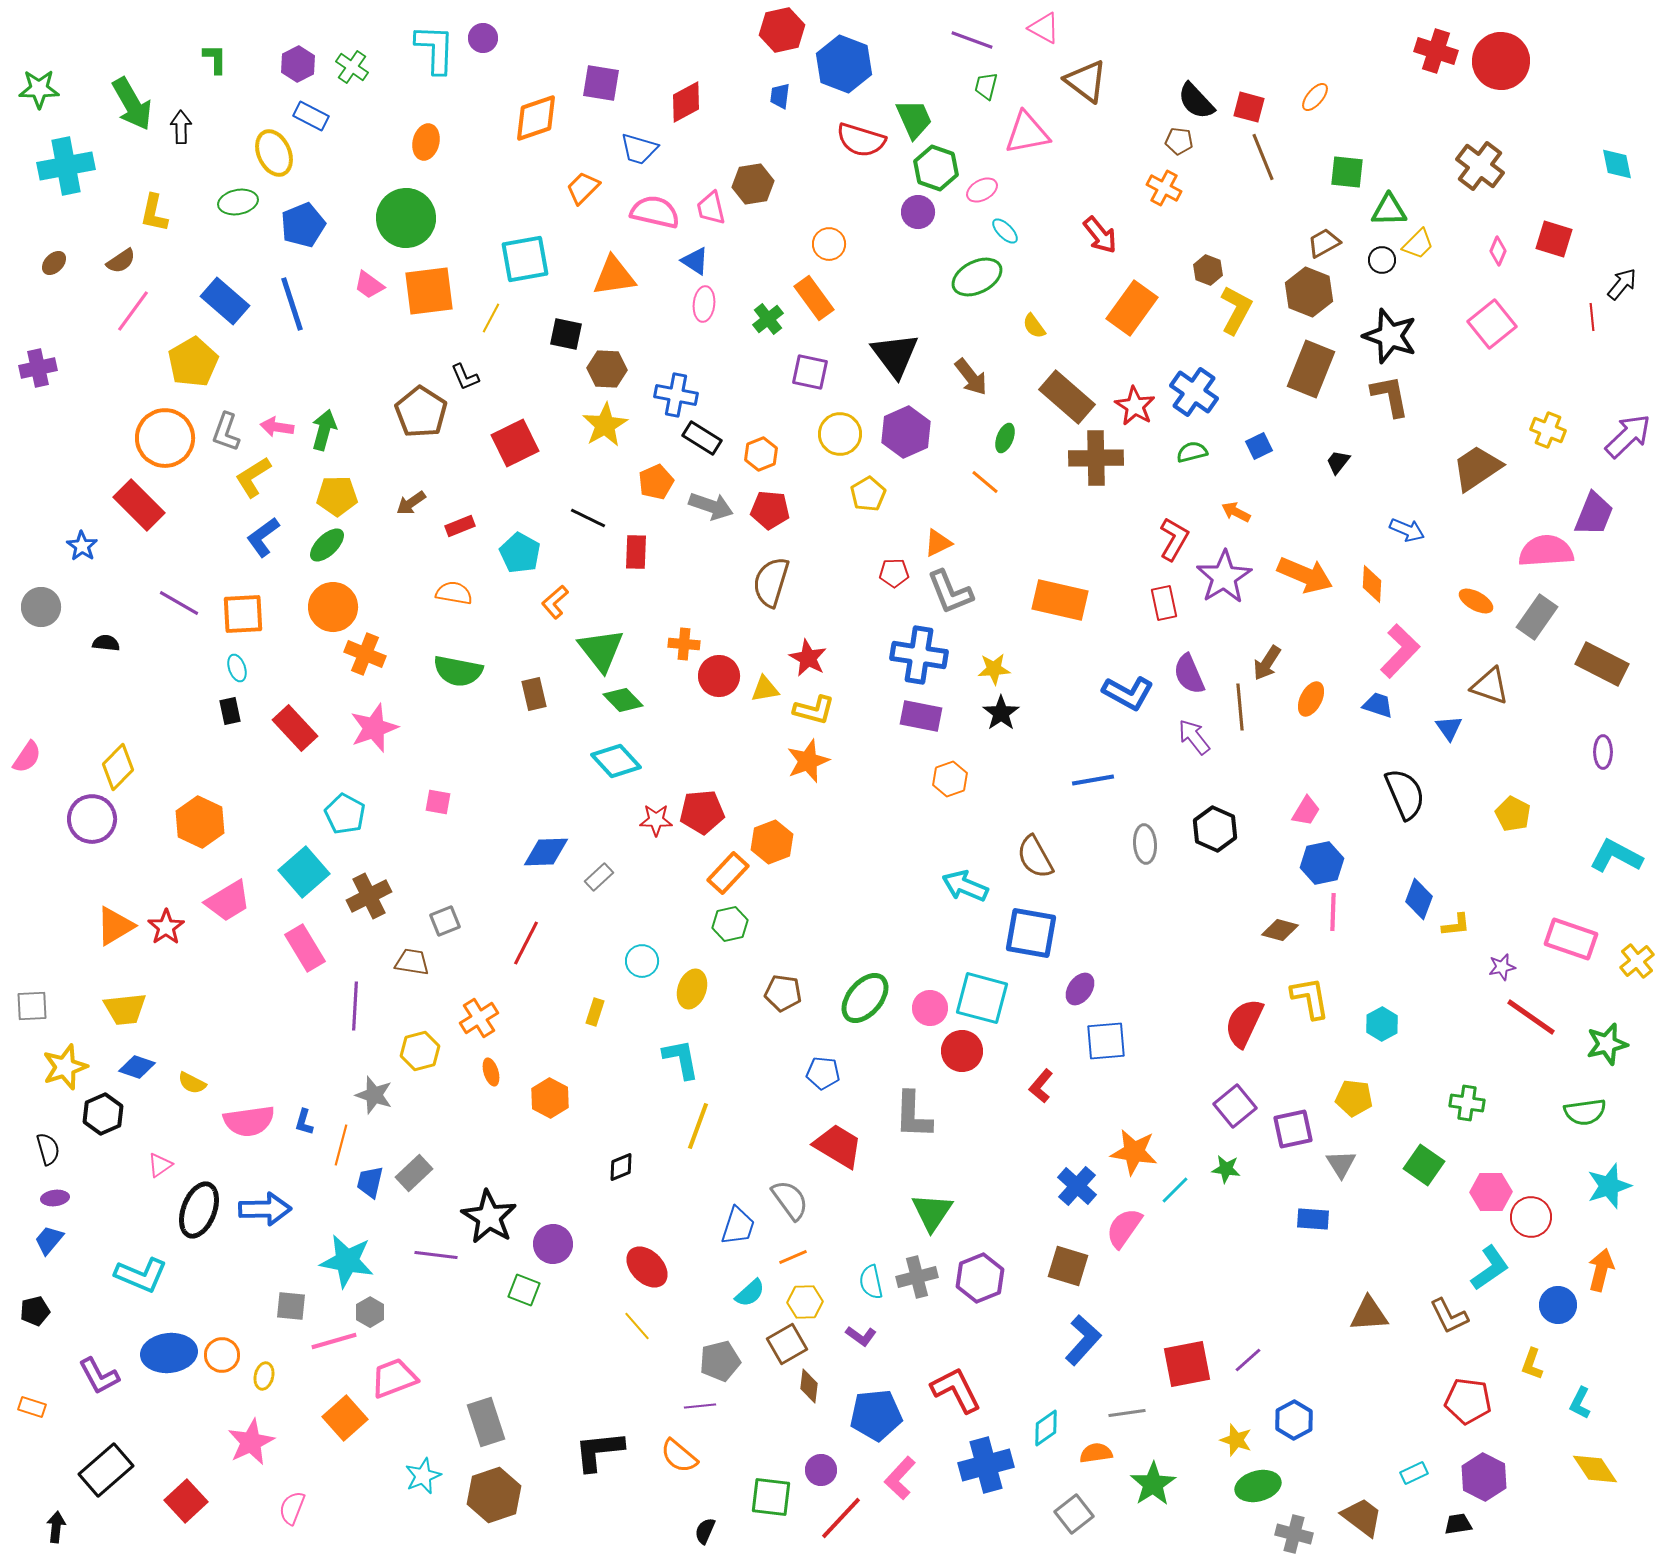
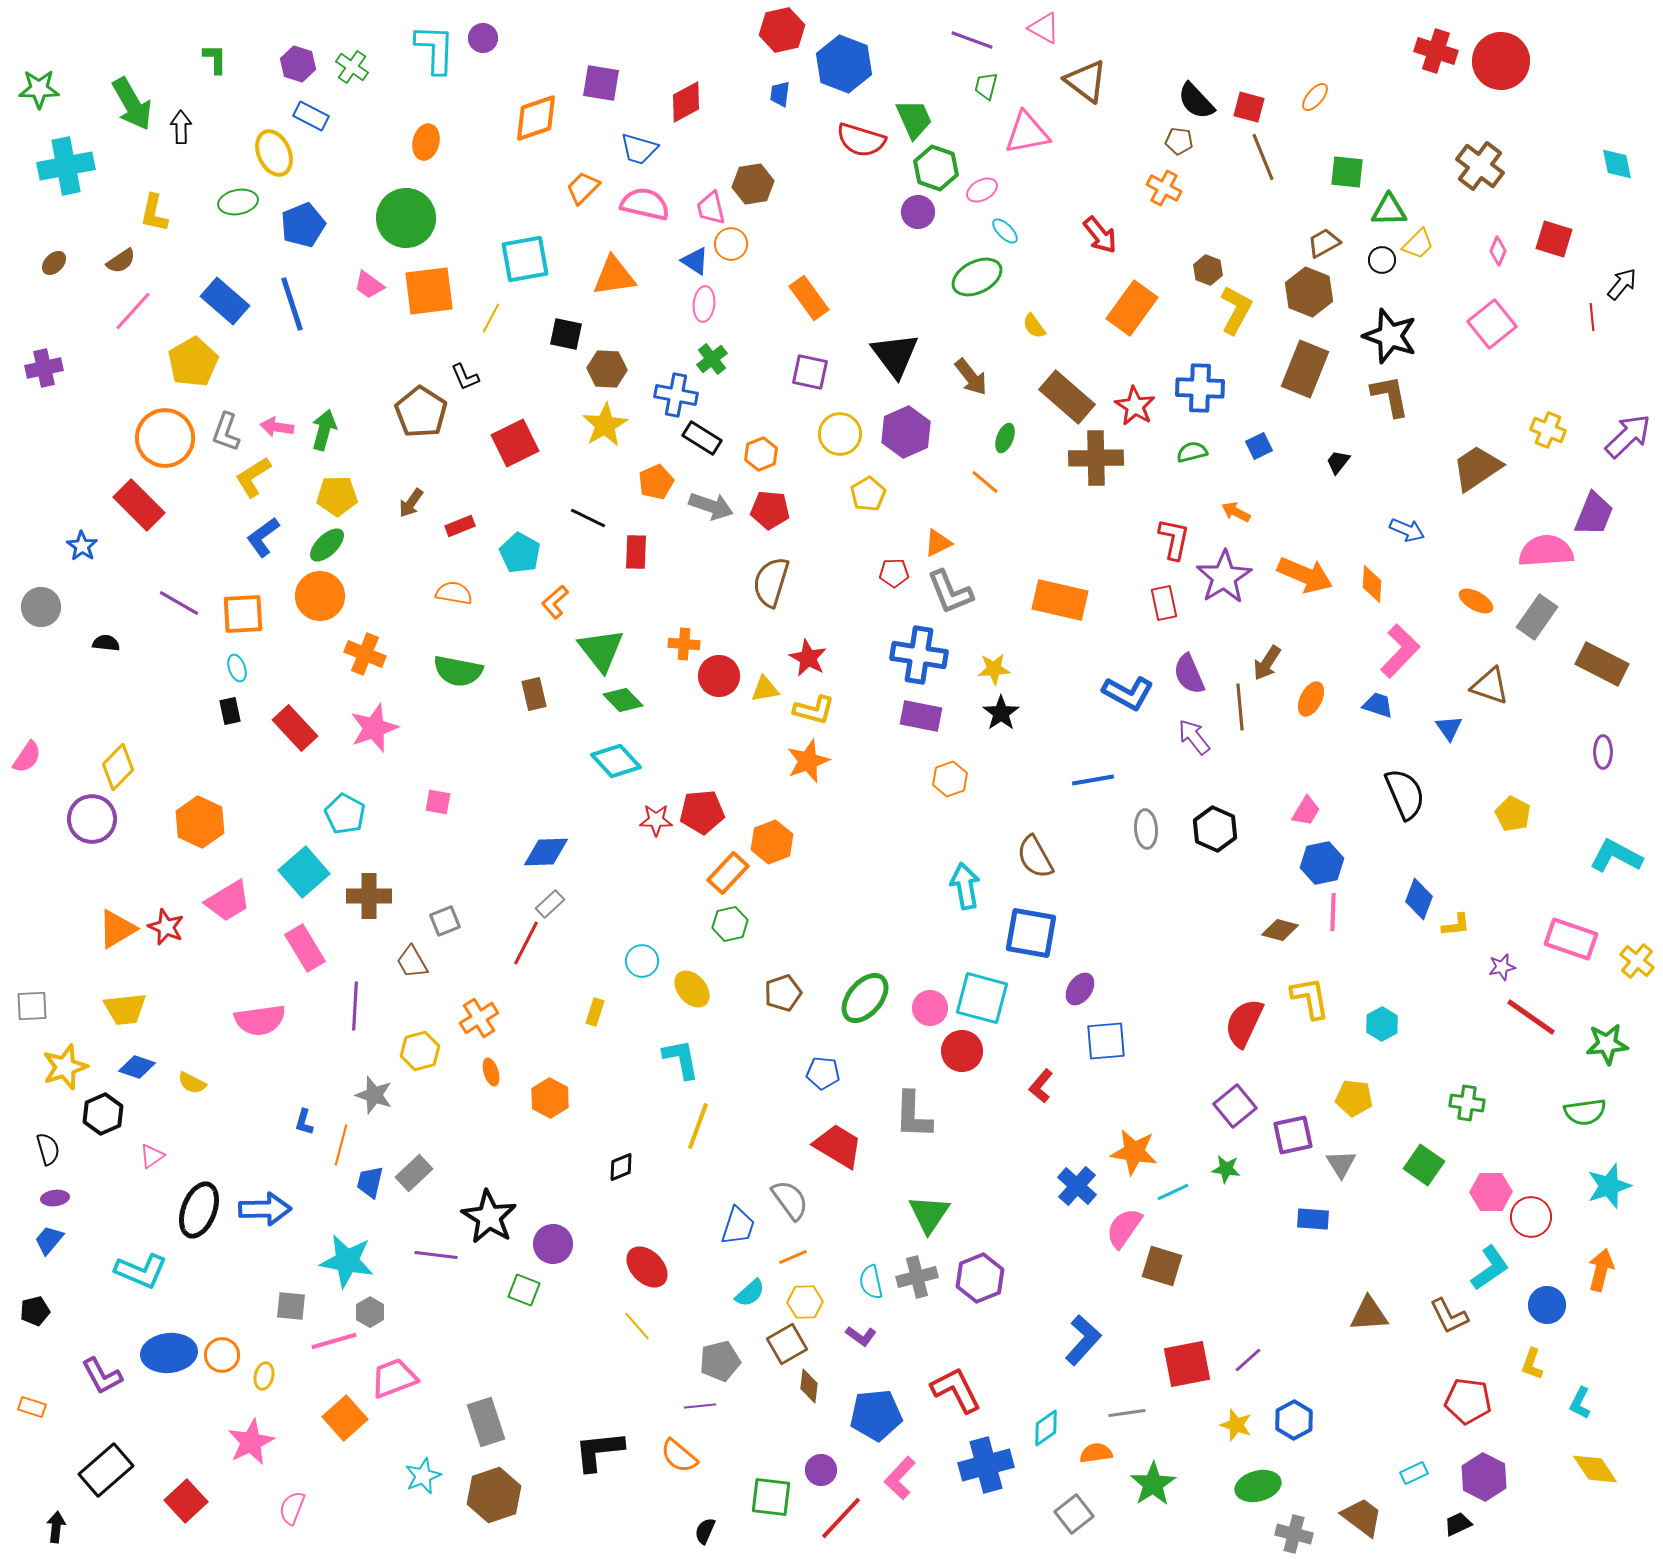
purple hexagon at (298, 64): rotated 16 degrees counterclockwise
blue trapezoid at (780, 96): moved 2 px up
pink semicircle at (655, 212): moved 10 px left, 8 px up
orange circle at (829, 244): moved 98 px left
orange rectangle at (814, 298): moved 5 px left
pink line at (133, 311): rotated 6 degrees clockwise
green cross at (768, 319): moved 56 px left, 40 px down
purple cross at (38, 368): moved 6 px right
brown rectangle at (1311, 369): moved 6 px left
blue cross at (1194, 392): moved 6 px right, 4 px up; rotated 33 degrees counterclockwise
brown arrow at (411, 503): rotated 20 degrees counterclockwise
red L-shape at (1174, 539): rotated 18 degrees counterclockwise
orange circle at (333, 607): moved 13 px left, 11 px up
gray ellipse at (1145, 844): moved 1 px right, 15 px up
gray rectangle at (599, 877): moved 49 px left, 27 px down
cyan arrow at (965, 886): rotated 57 degrees clockwise
brown cross at (369, 896): rotated 27 degrees clockwise
orange triangle at (115, 926): moved 2 px right, 3 px down
red star at (166, 927): rotated 15 degrees counterclockwise
yellow cross at (1637, 961): rotated 12 degrees counterclockwise
brown trapezoid at (412, 962): rotated 129 degrees counterclockwise
yellow ellipse at (692, 989): rotated 60 degrees counterclockwise
brown pentagon at (783, 993): rotated 27 degrees counterclockwise
green star at (1607, 1044): rotated 9 degrees clockwise
pink semicircle at (249, 1121): moved 11 px right, 101 px up
purple square at (1293, 1129): moved 6 px down
pink triangle at (160, 1165): moved 8 px left, 9 px up
cyan line at (1175, 1190): moved 2 px left, 2 px down; rotated 20 degrees clockwise
green triangle at (932, 1212): moved 3 px left, 2 px down
brown square at (1068, 1266): moved 94 px right
cyan L-shape at (141, 1275): moved 4 px up
blue circle at (1558, 1305): moved 11 px left
purple L-shape at (99, 1376): moved 3 px right
yellow star at (1236, 1440): moved 15 px up
black trapezoid at (1458, 1524): rotated 16 degrees counterclockwise
